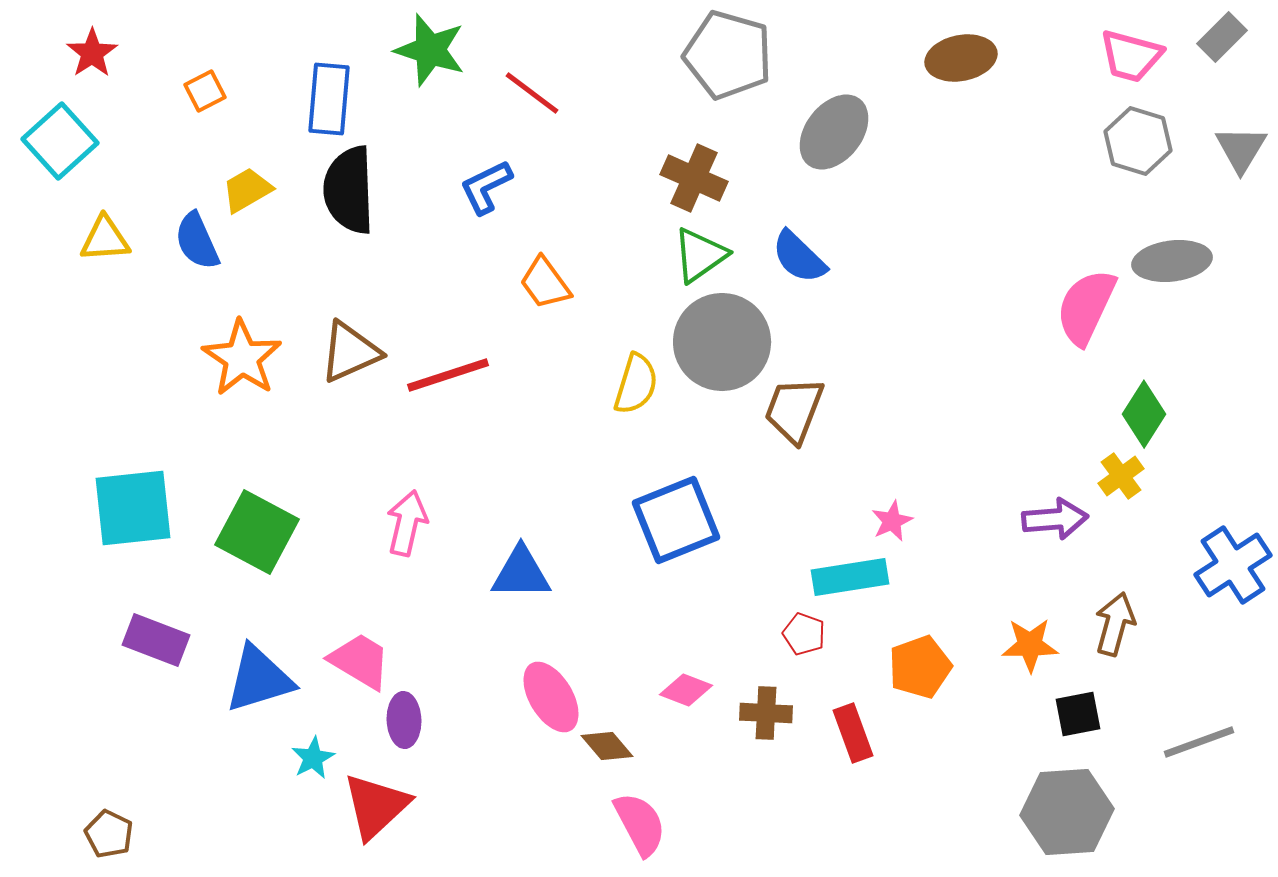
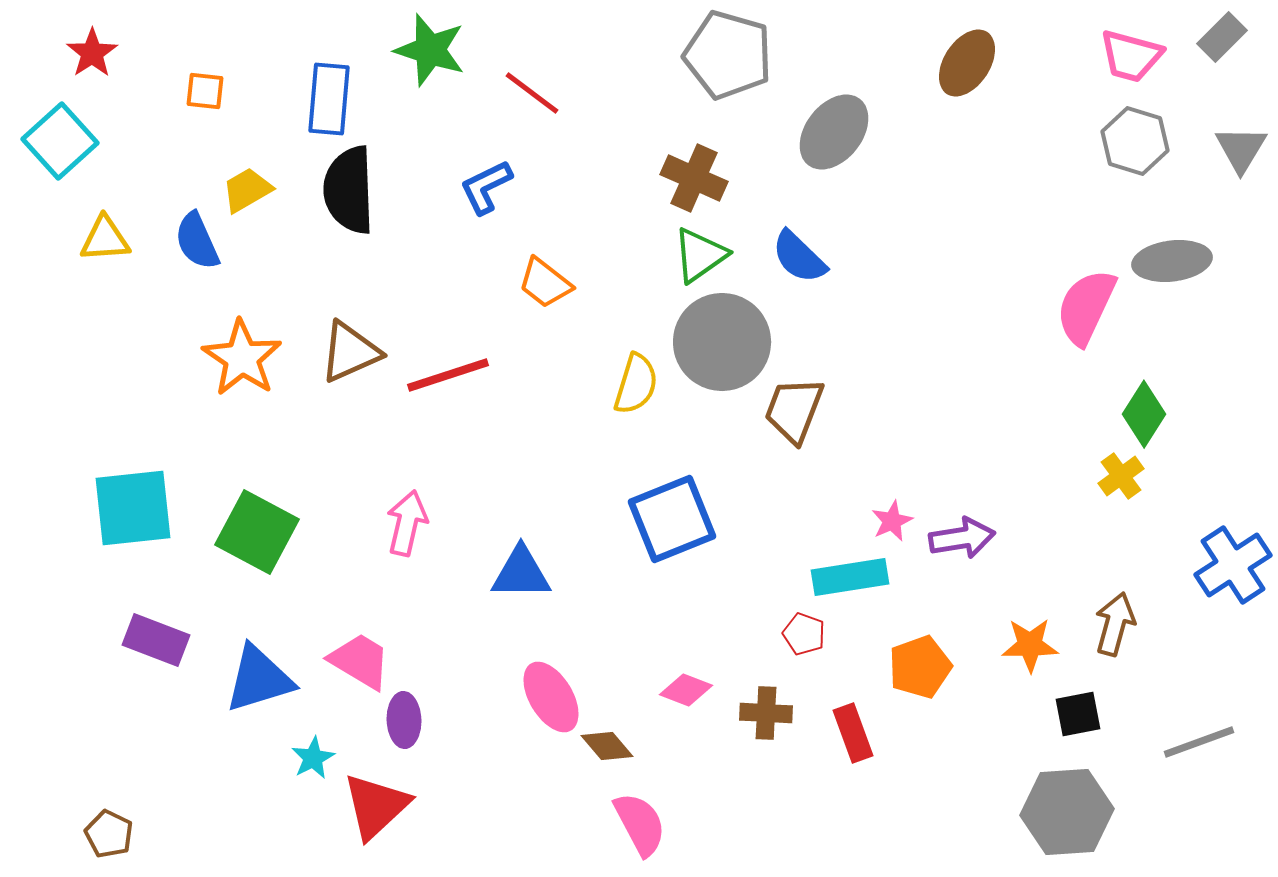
brown ellipse at (961, 58): moved 6 px right, 5 px down; rotated 46 degrees counterclockwise
orange square at (205, 91): rotated 33 degrees clockwise
gray hexagon at (1138, 141): moved 3 px left
orange trapezoid at (545, 283): rotated 16 degrees counterclockwise
purple arrow at (1055, 519): moved 93 px left, 19 px down; rotated 4 degrees counterclockwise
blue square at (676, 520): moved 4 px left, 1 px up
